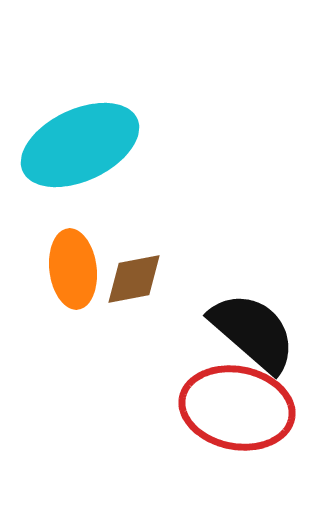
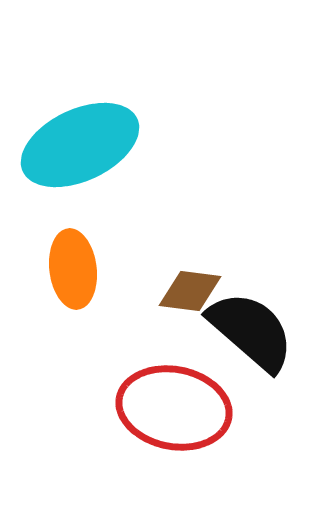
brown diamond: moved 56 px right, 12 px down; rotated 18 degrees clockwise
black semicircle: moved 2 px left, 1 px up
red ellipse: moved 63 px left
